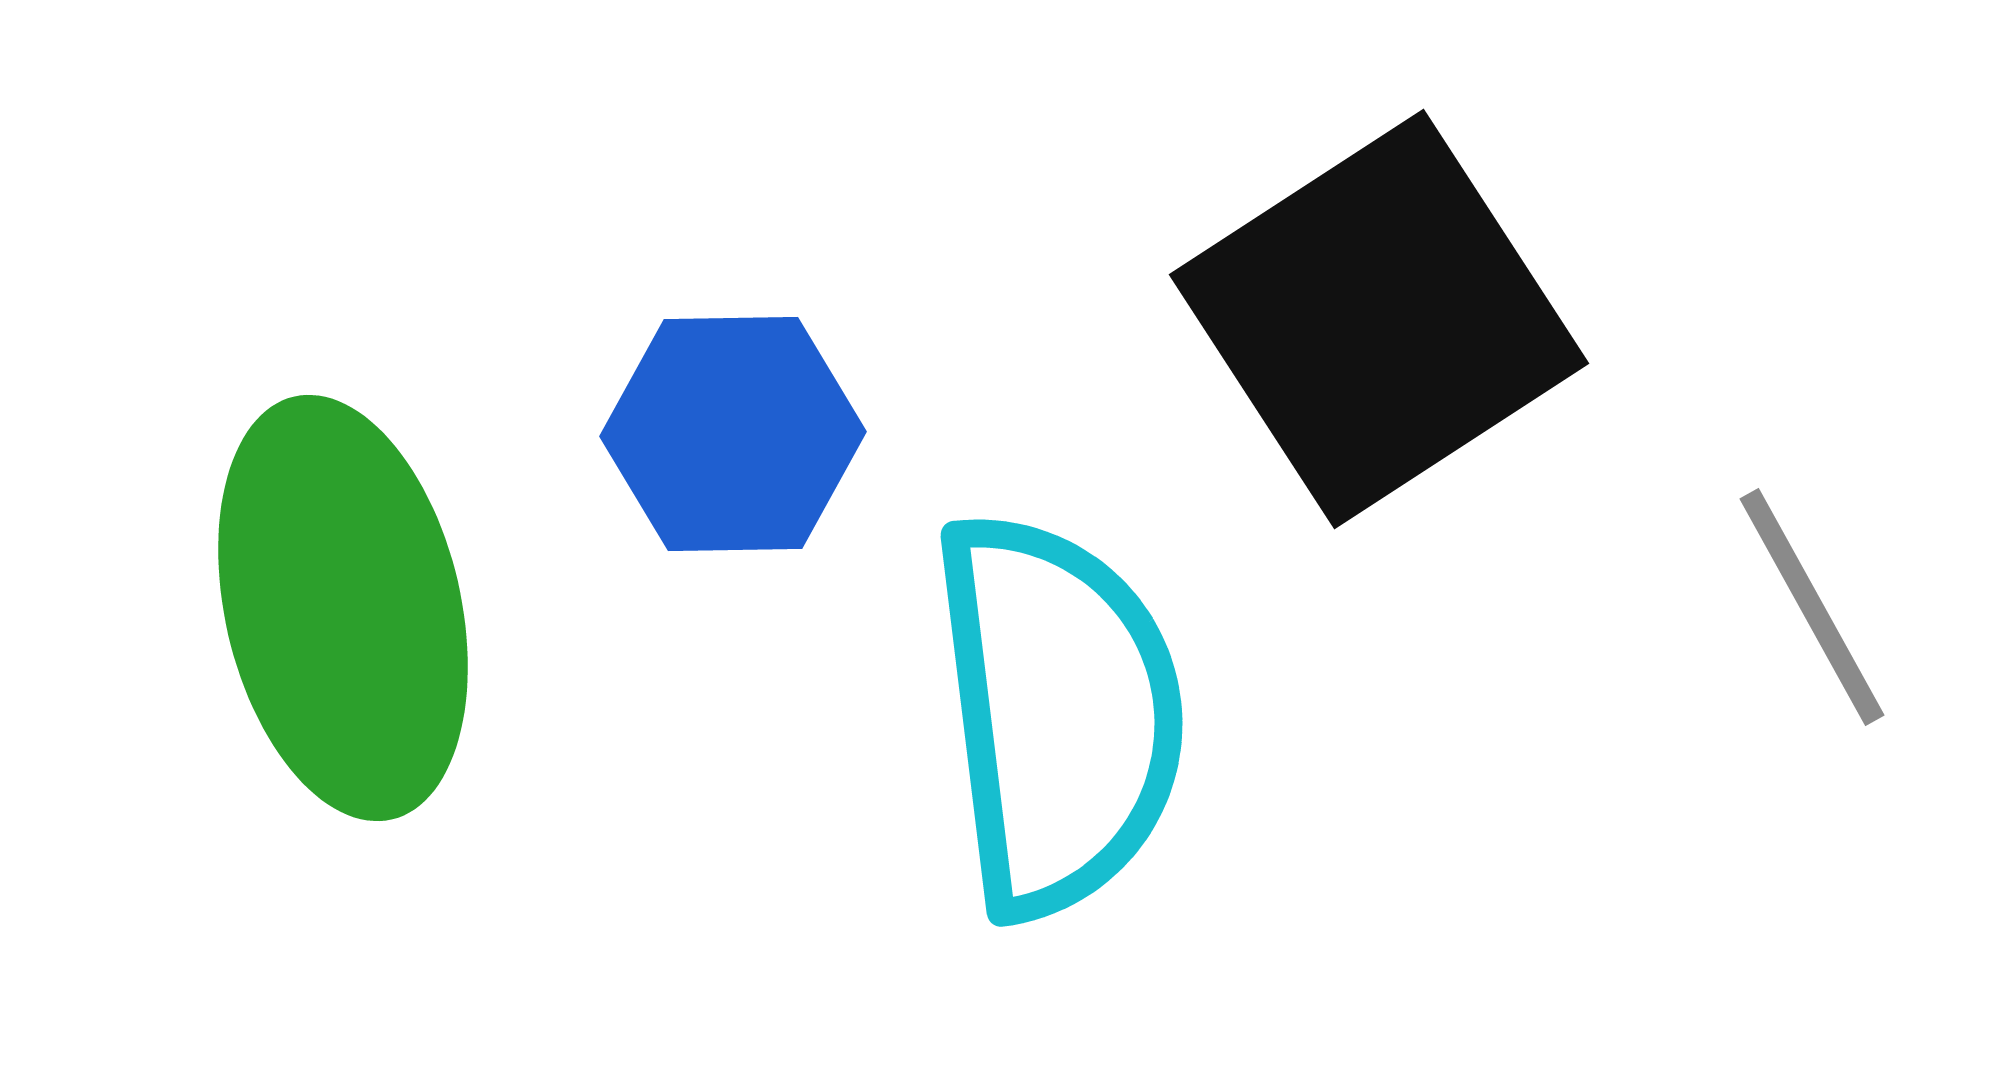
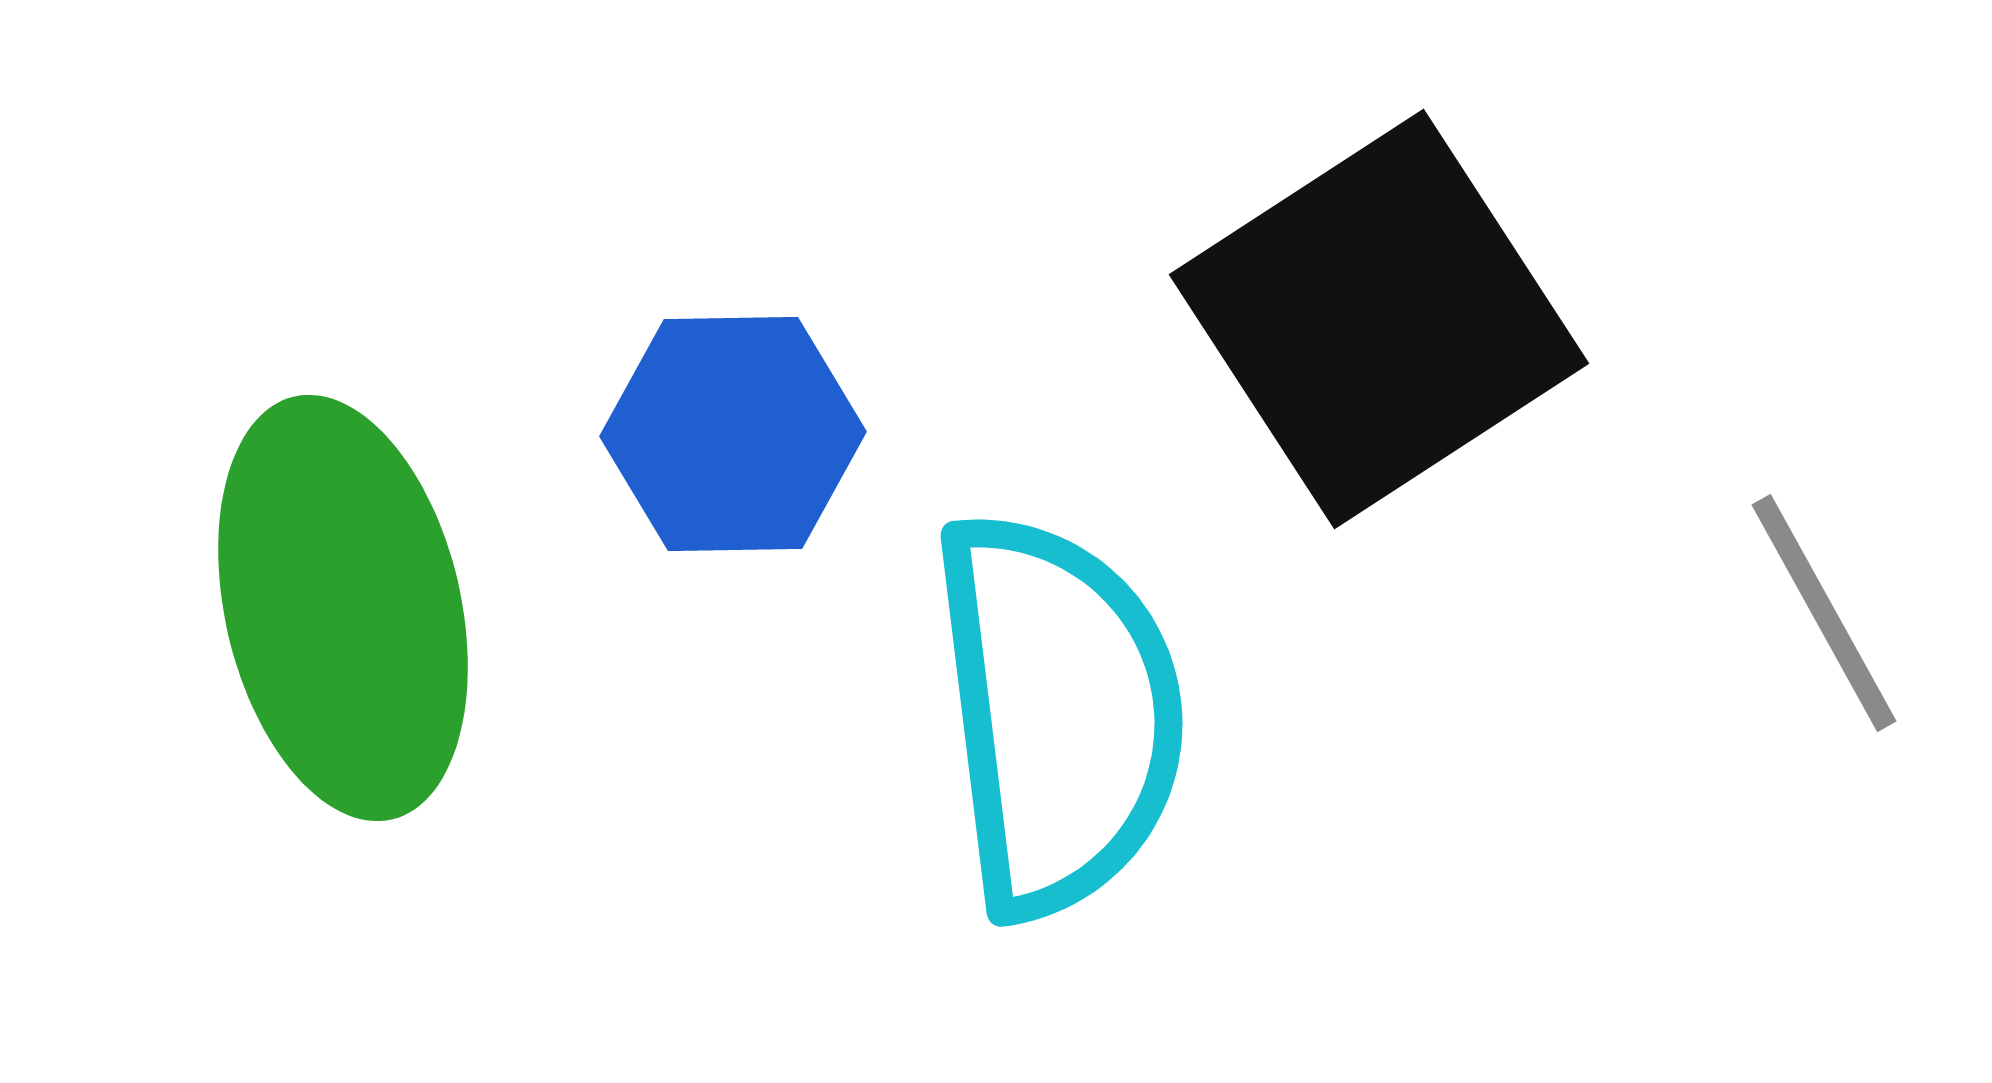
gray line: moved 12 px right, 6 px down
